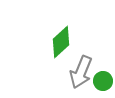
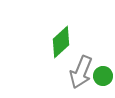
green circle: moved 5 px up
